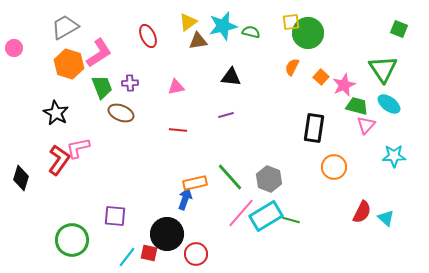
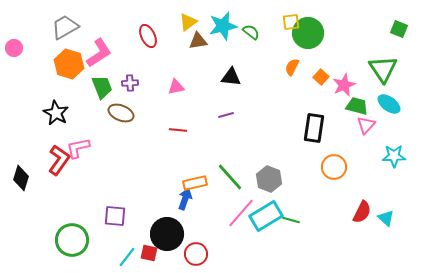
green semicircle at (251, 32): rotated 24 degrees clockwise
